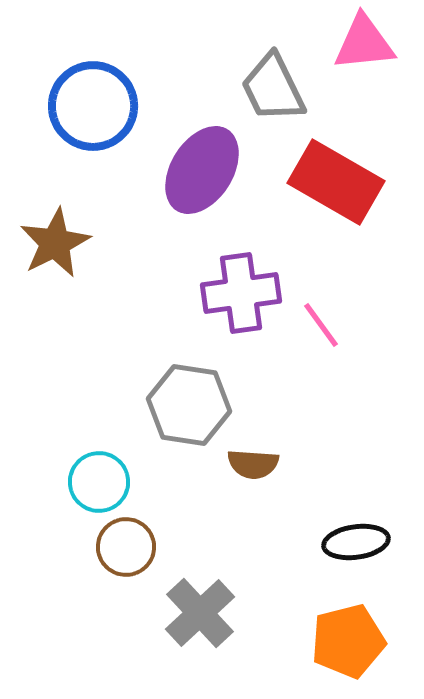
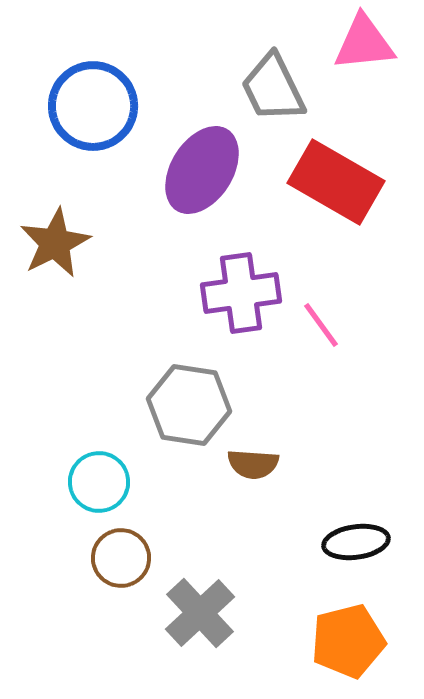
brown circle: moved 5 px left, 11 px down
